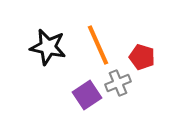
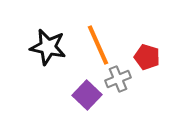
red pentagon: moved 5 px right
gray cross: moved 4 px up
purple square: rotated 12 degrees counterclockwise
